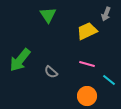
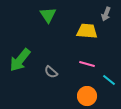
yellow trapezoid: rotated 30 degrees clockwise
